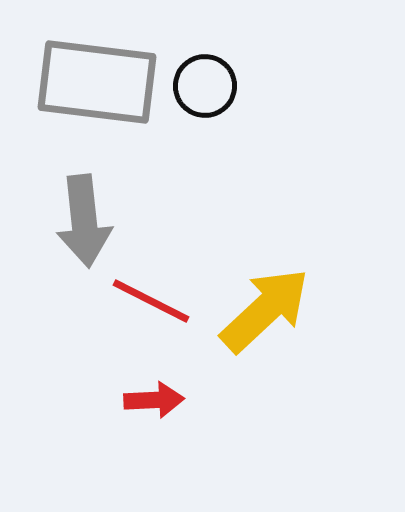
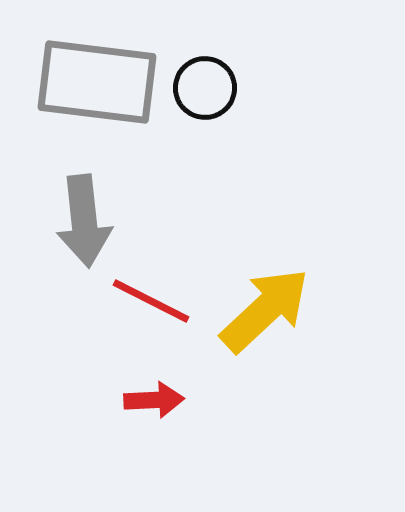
black circle: moved 2 px down
